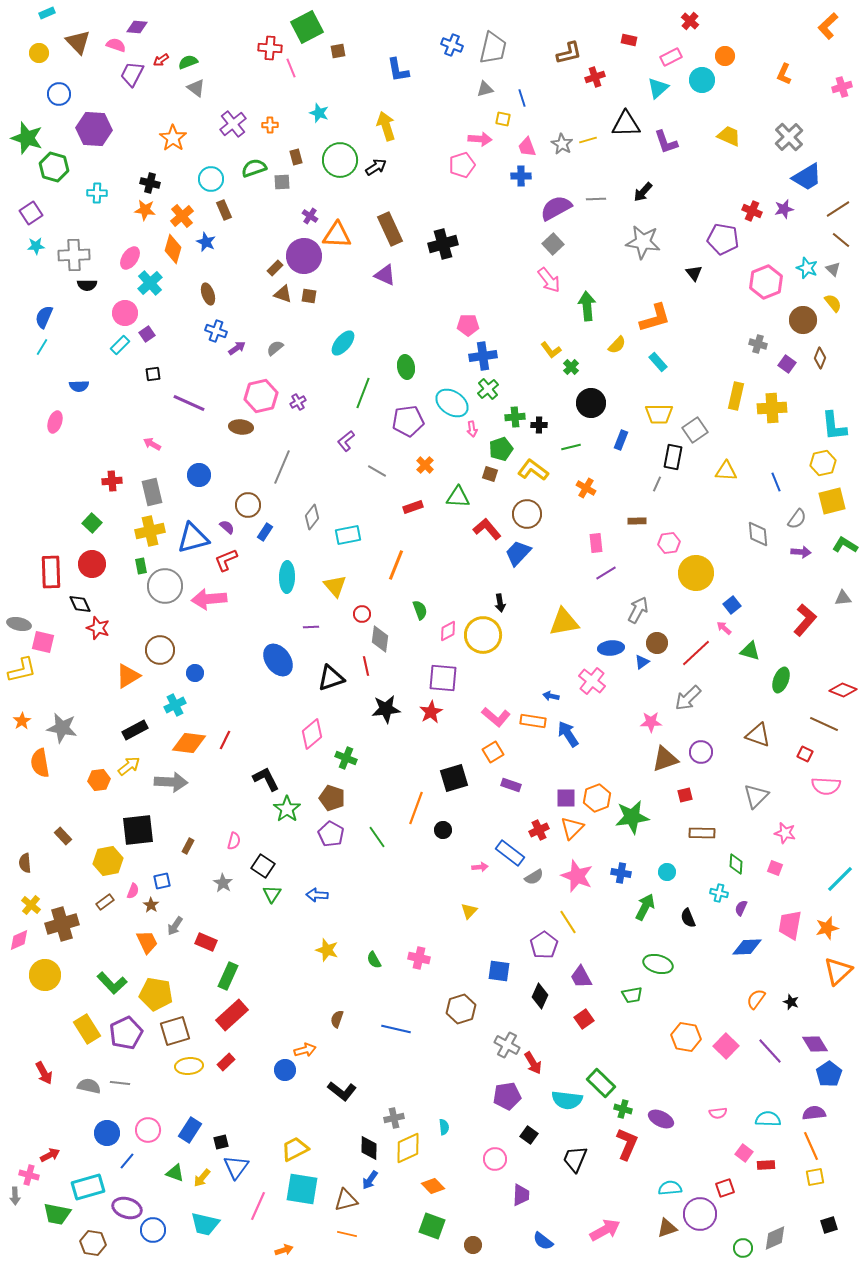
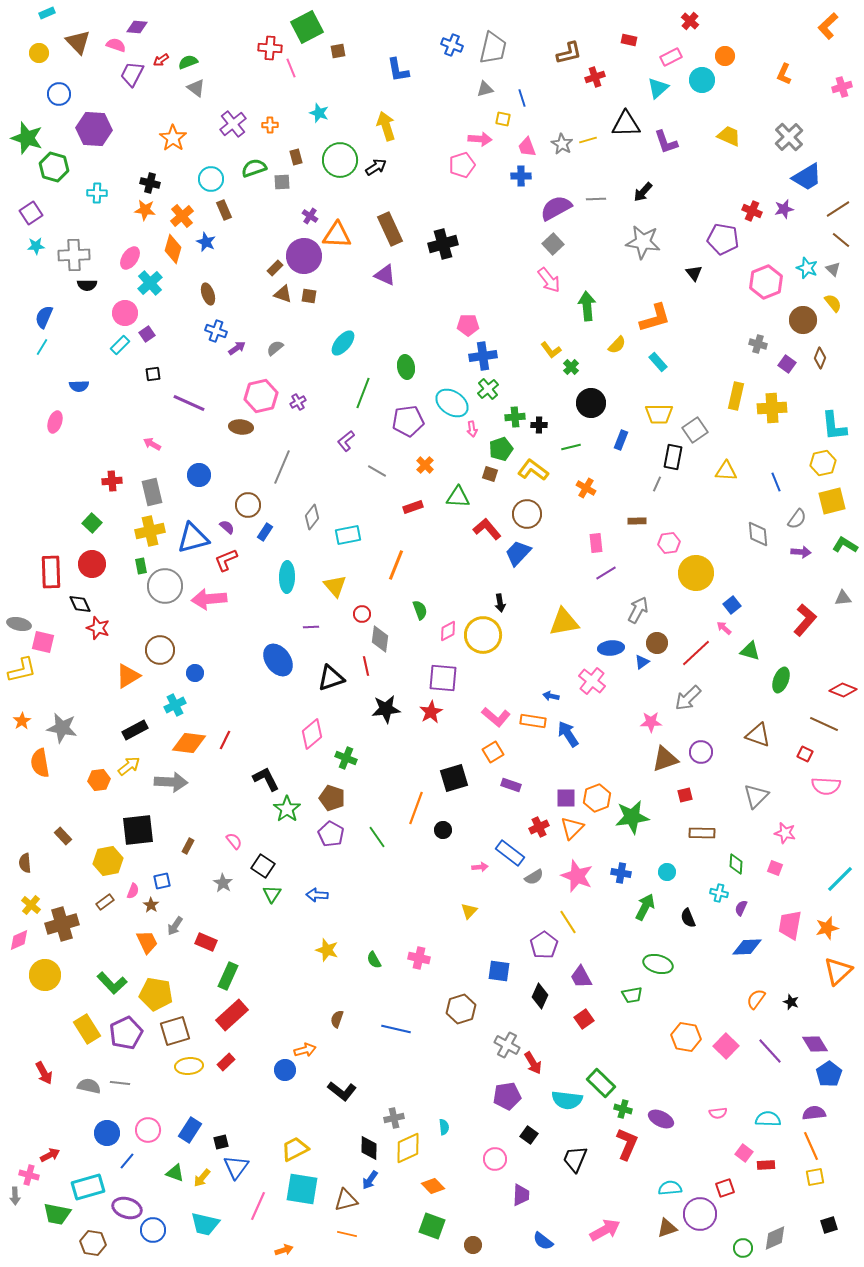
red cross at (539, 830): moved 3 px up
pink semicircle at (234, 841): rotated 54 degrees counterclockwise
